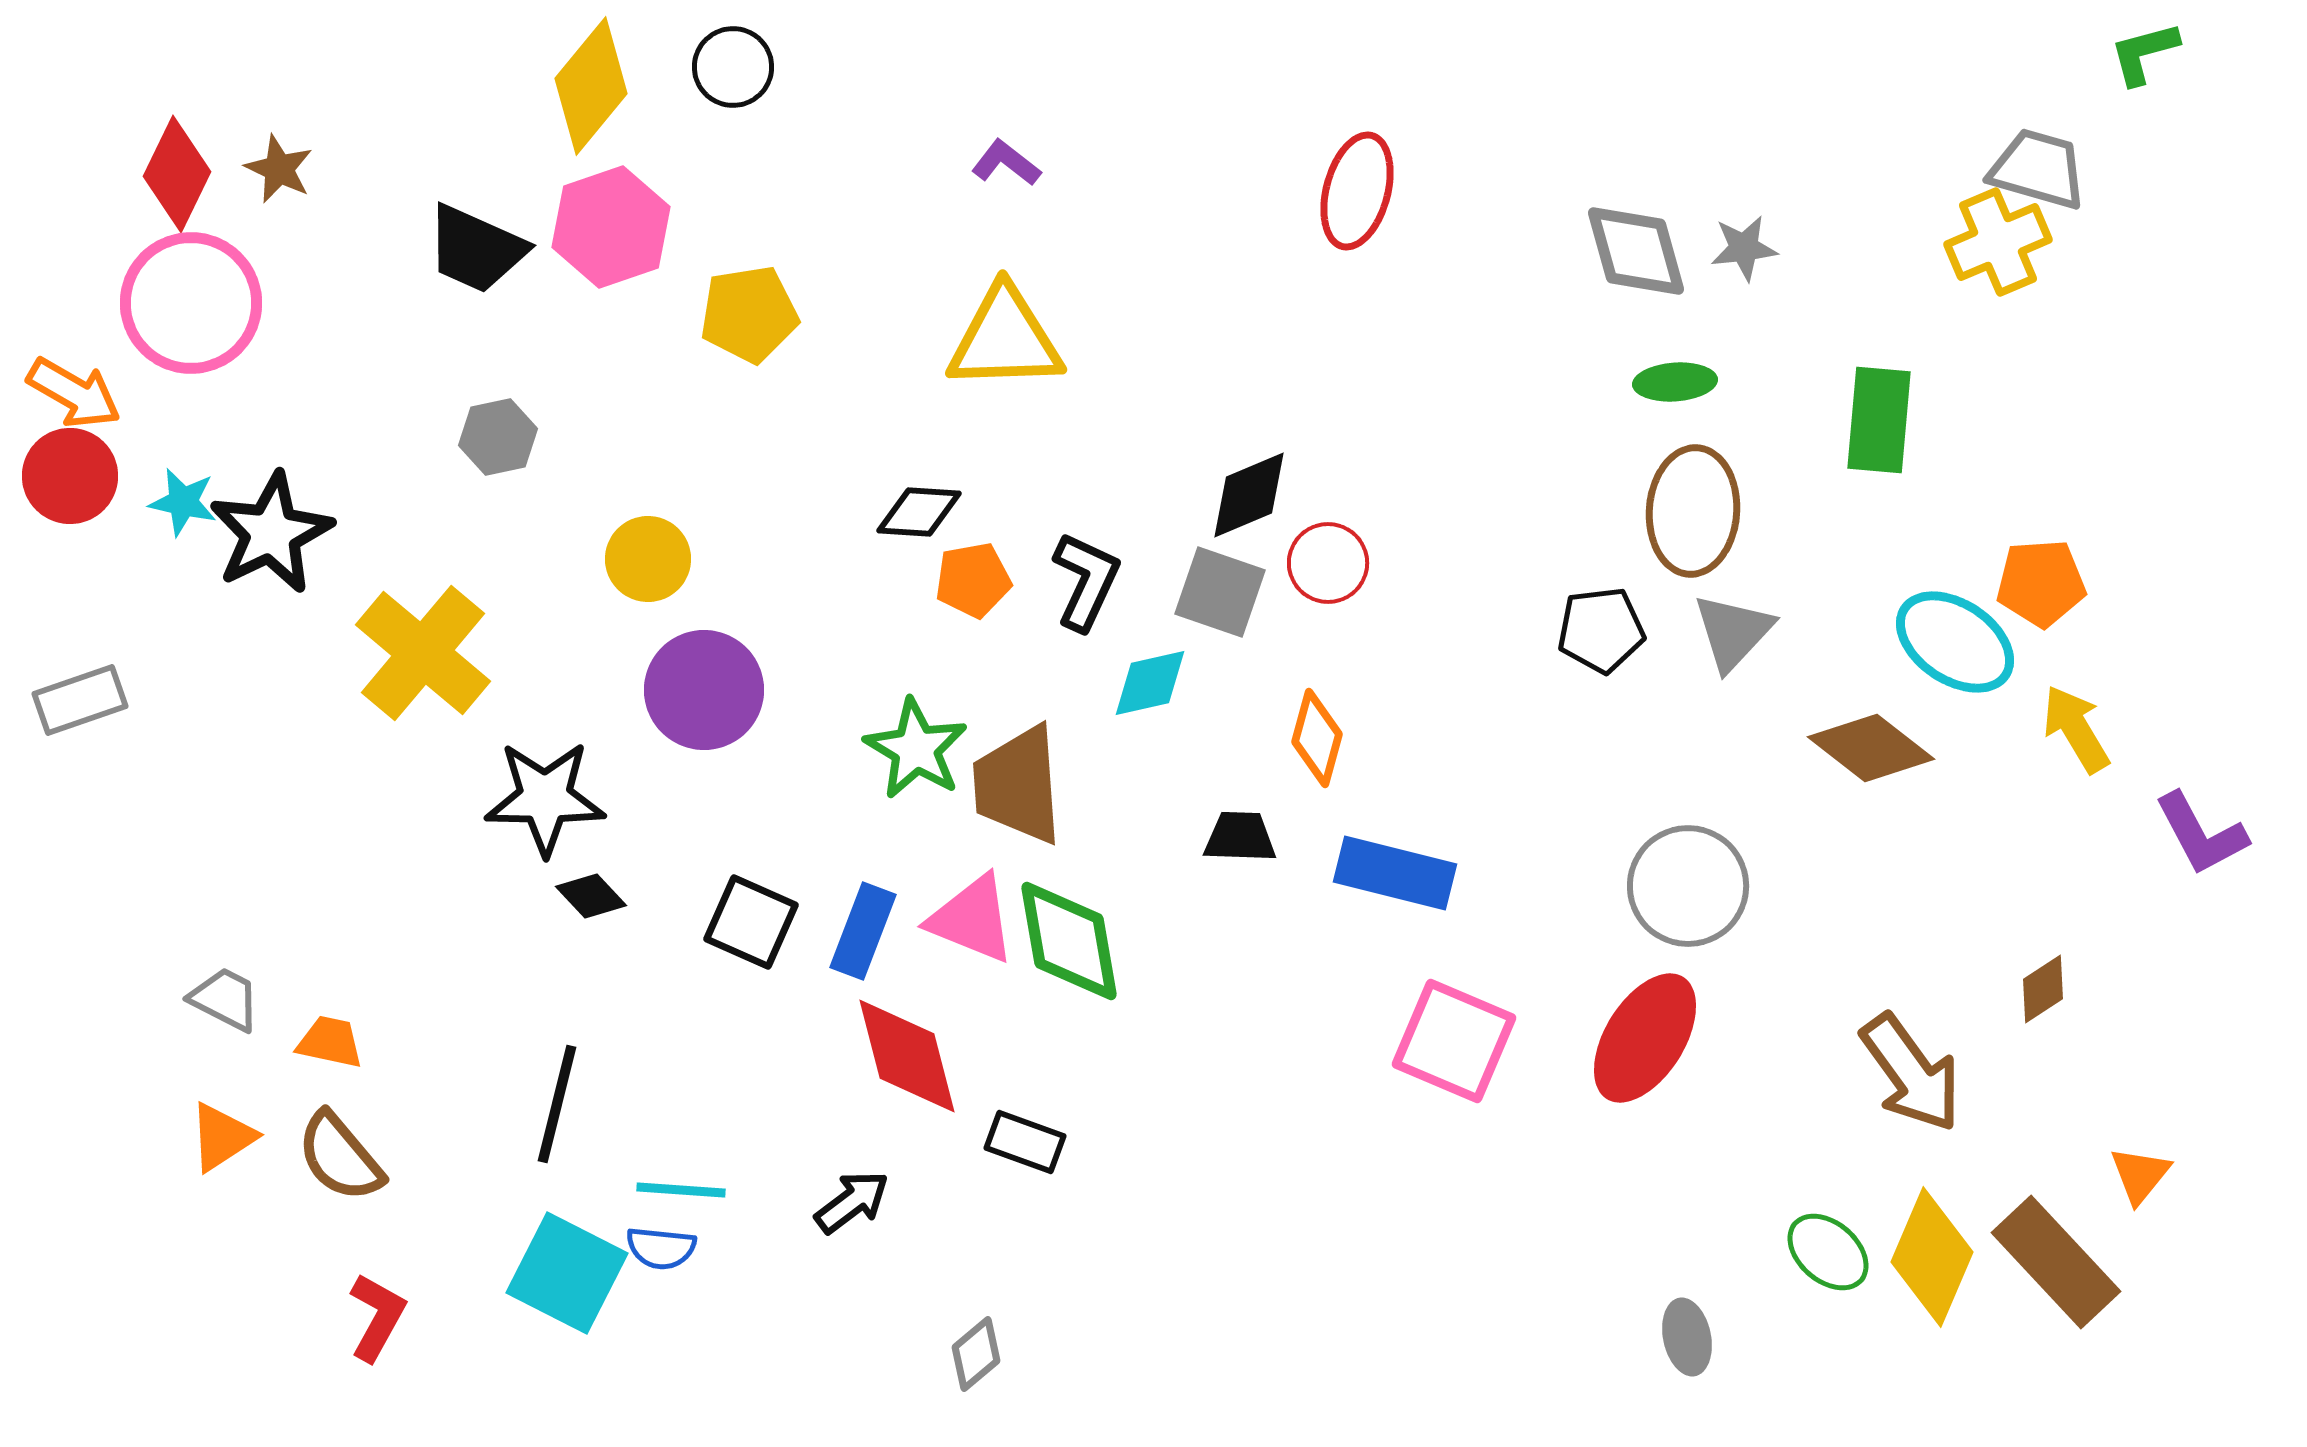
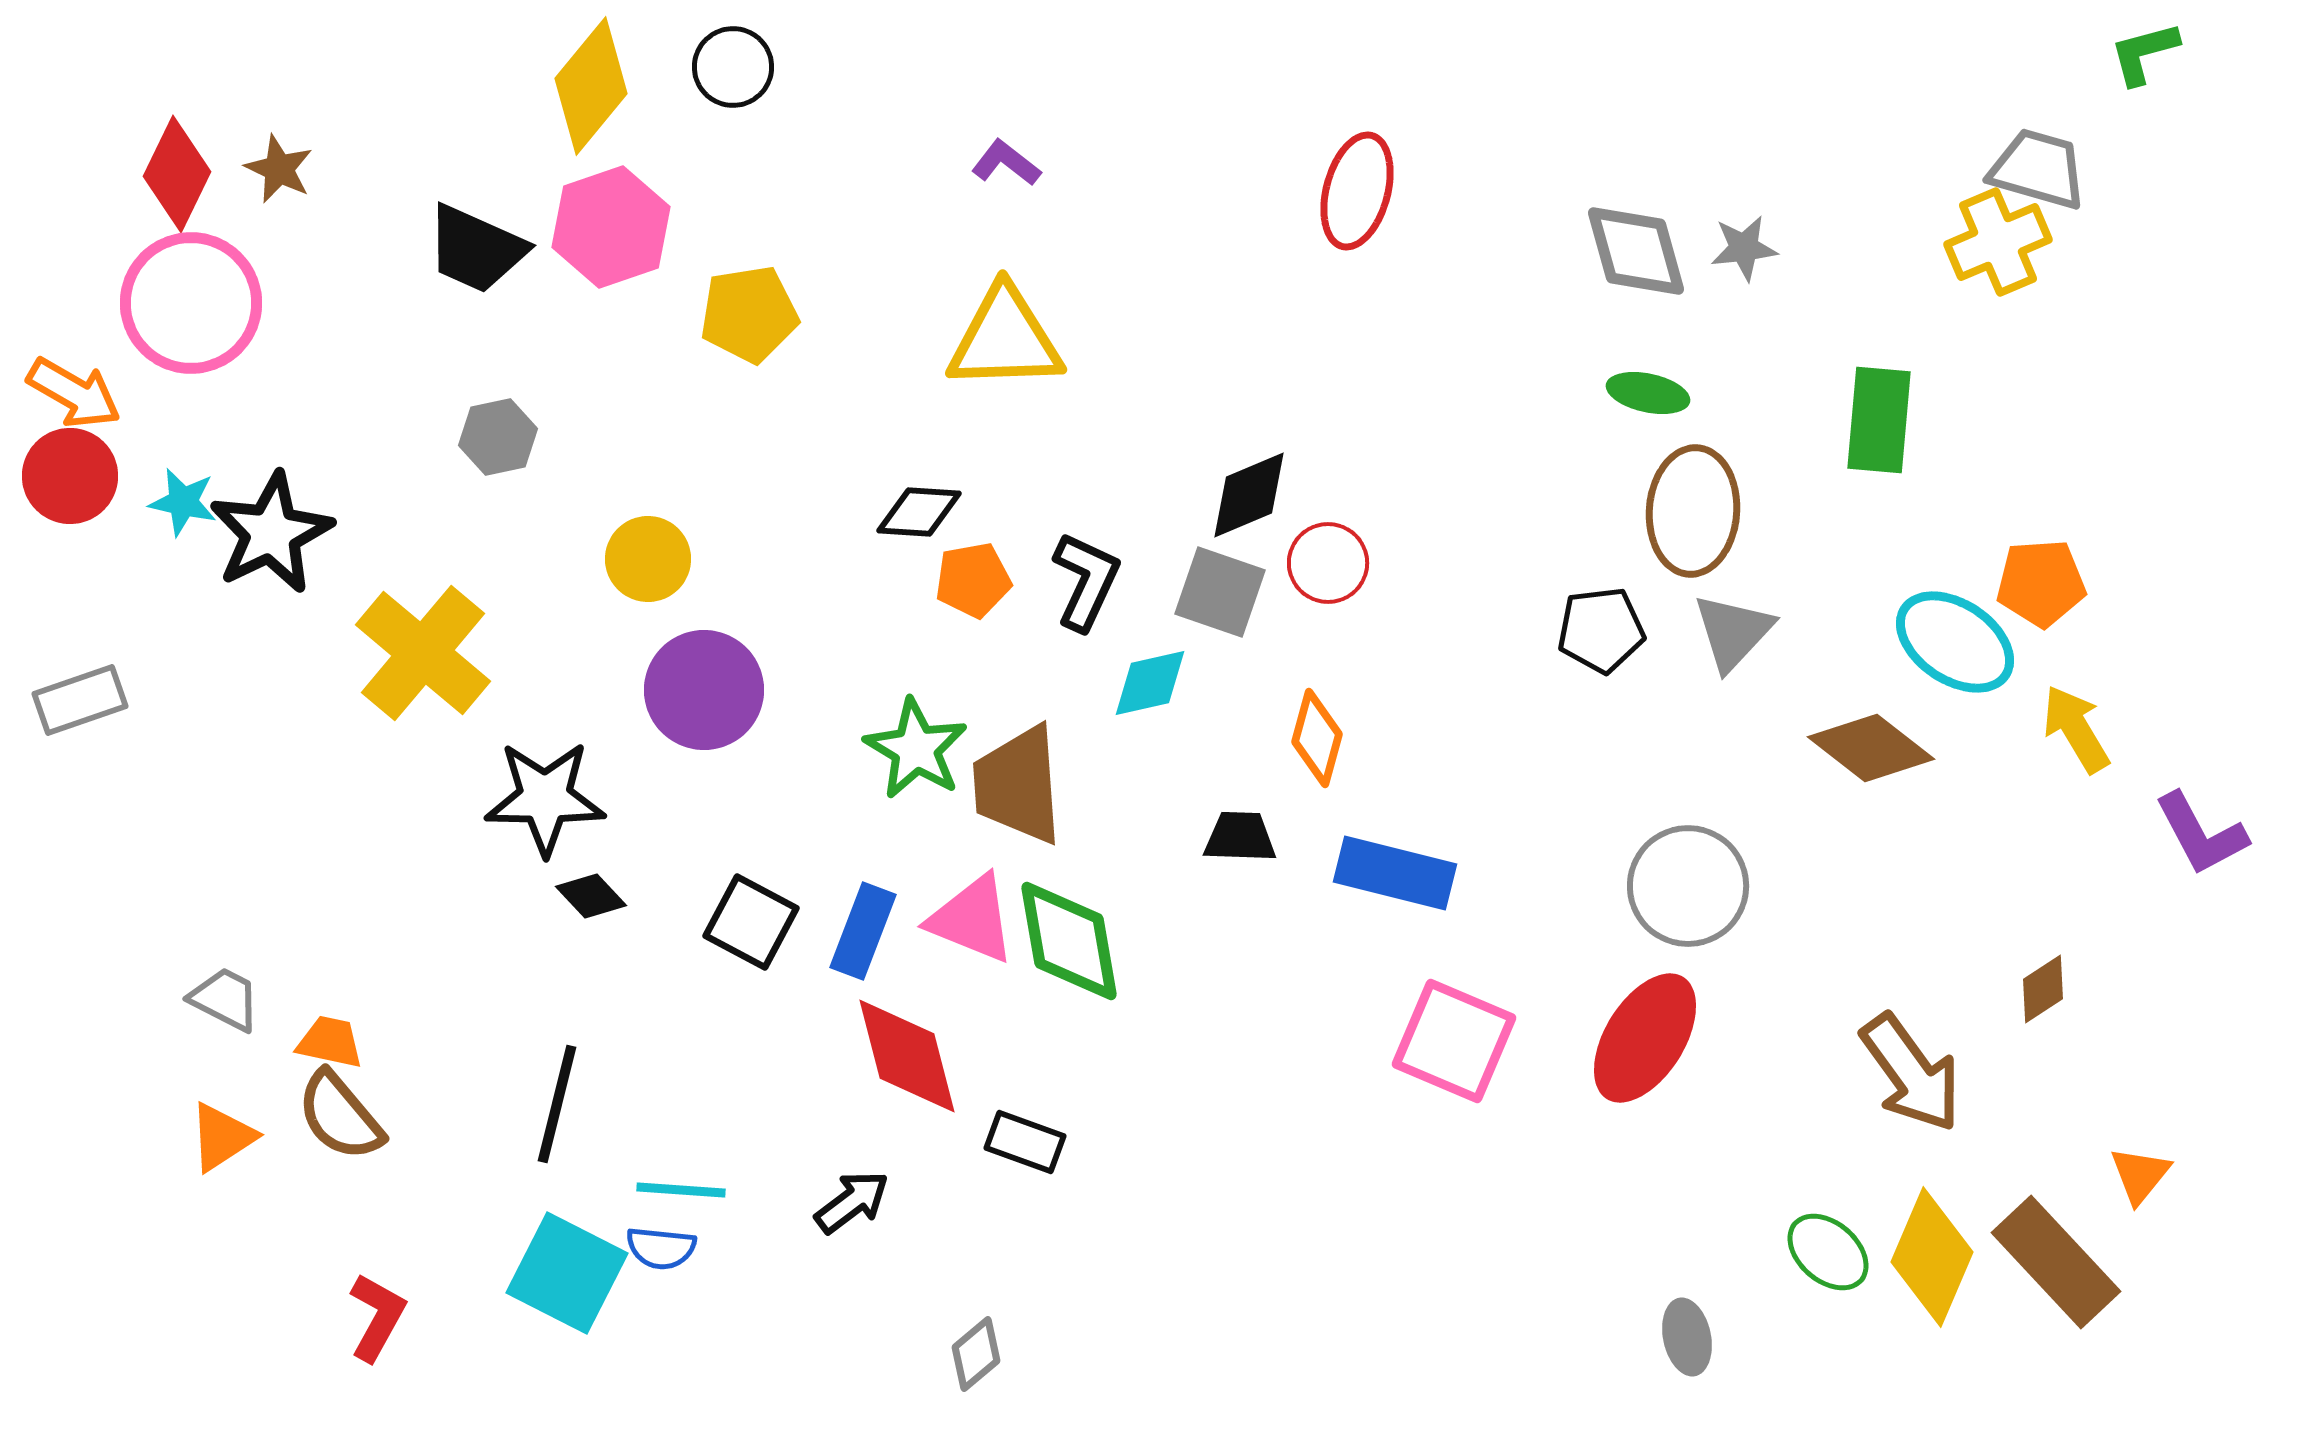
green ellipse at (1675, 382): moved 27 px left, 11 px down; rotated 16 degrees clockwise
black square at (751, 922): rotated 4 degrees clockwise
brown semicircle at (340, 1157): moved 41 px up
